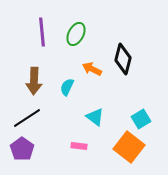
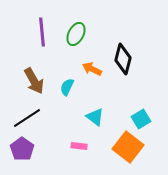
brown arrow: rotated 32 degrees counterclockwise
orange square: moved 1 px left
